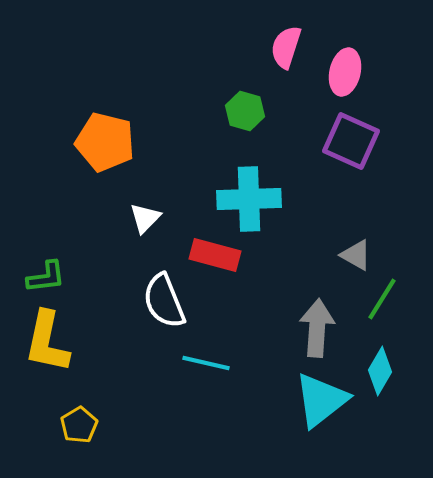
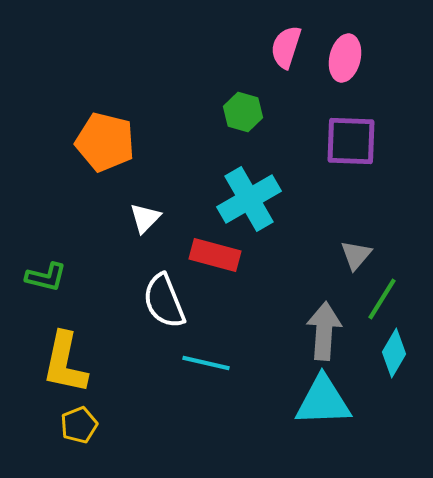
pink ellipse: moved 14 px up
green hexagon: moved 2 px left, 1 px down
purple square: rotated 22 degrees counterclockwise
cyan cross: rotated 28 degrees counterclockwise
gray triangle: rotated 40 degrees clockwise
green L-shape: rotated 21 degrees clockwise
gray arrow: moved 7 px right, 3 px down
yellow L-shape: moved 18 px right, 21 px down
cyan diamond: moved 14 px right, 18 px up
cyan triangle: moved 2 px right, 1 px down; rotated 36 degrees clockwise
yellow pentagon: rotated 9 degrees clockwise
